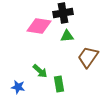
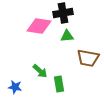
brown trapezoid: moved 1 px down; rotated 115 degrees counterclockwise
blue star: moved 3 px left
